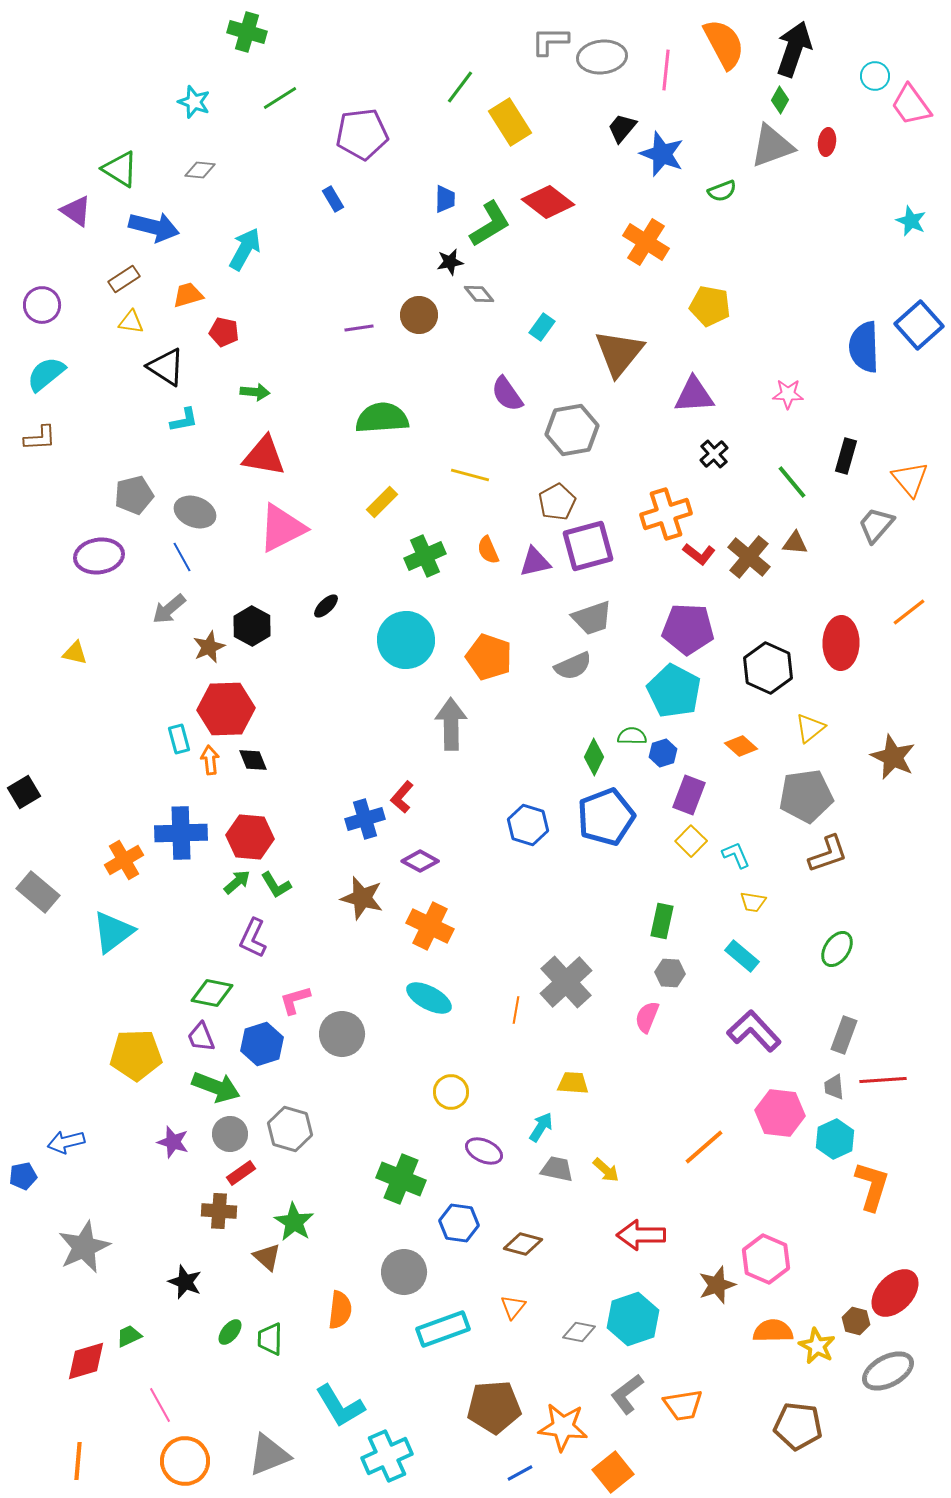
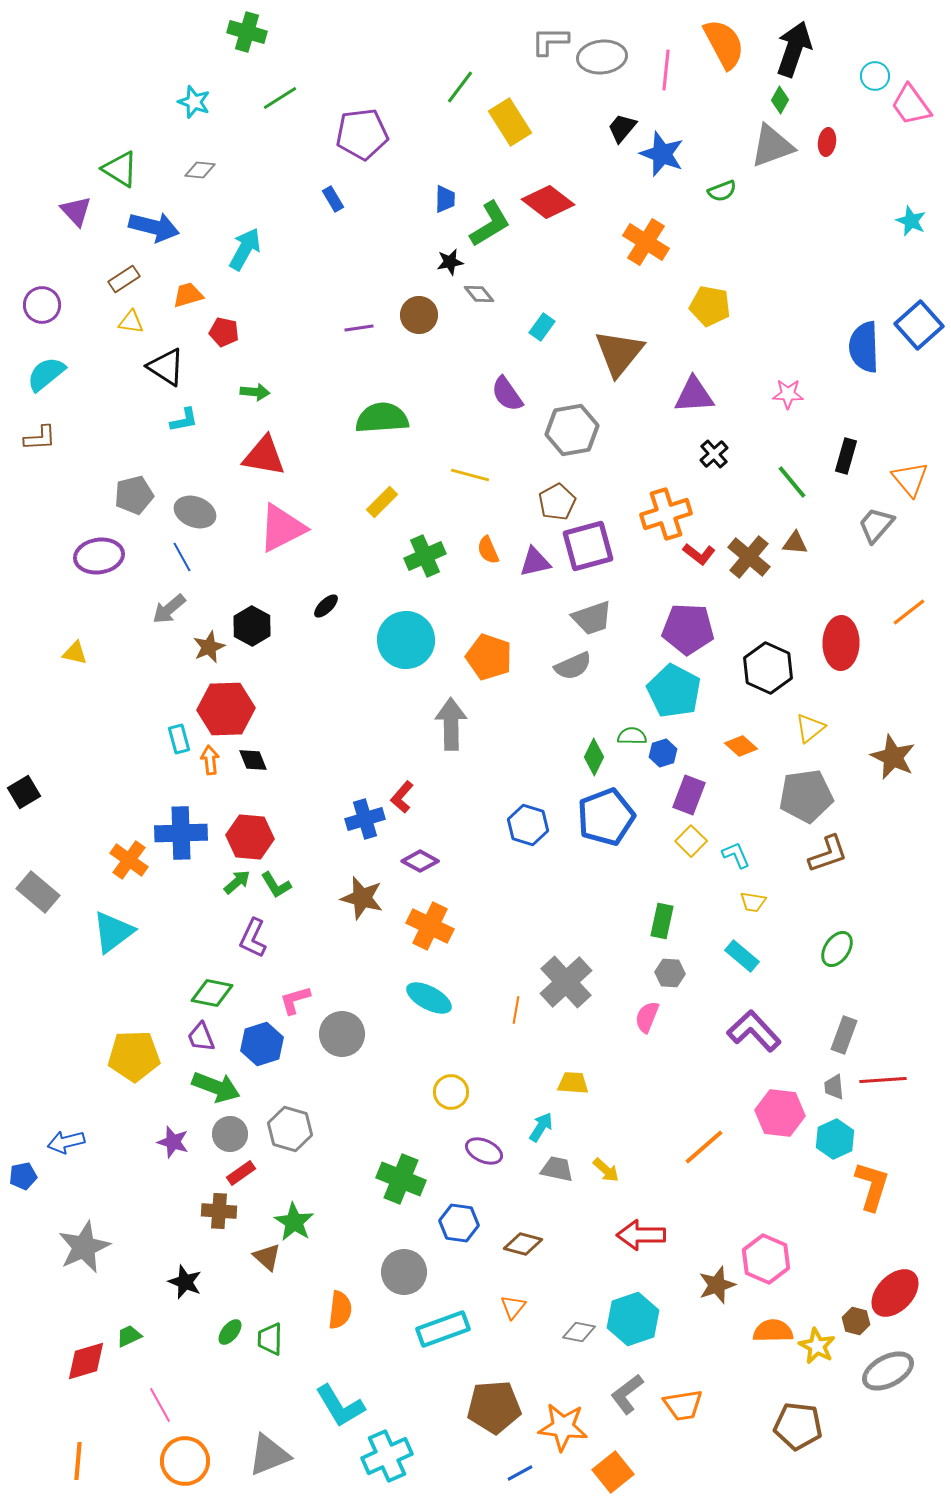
purple triangle at (76, 211): rotated 12 degrees clockwise
orange cross at (124, 860): moved 5 px right; rotated 24 degrees counterclockwise
yellow pentagon at (136, 1055): moved 2 px left, 1 px down
